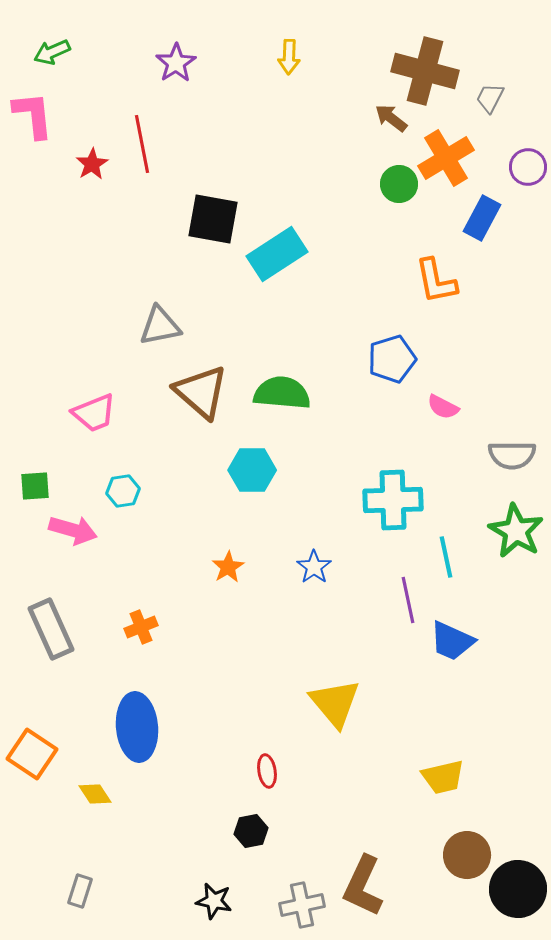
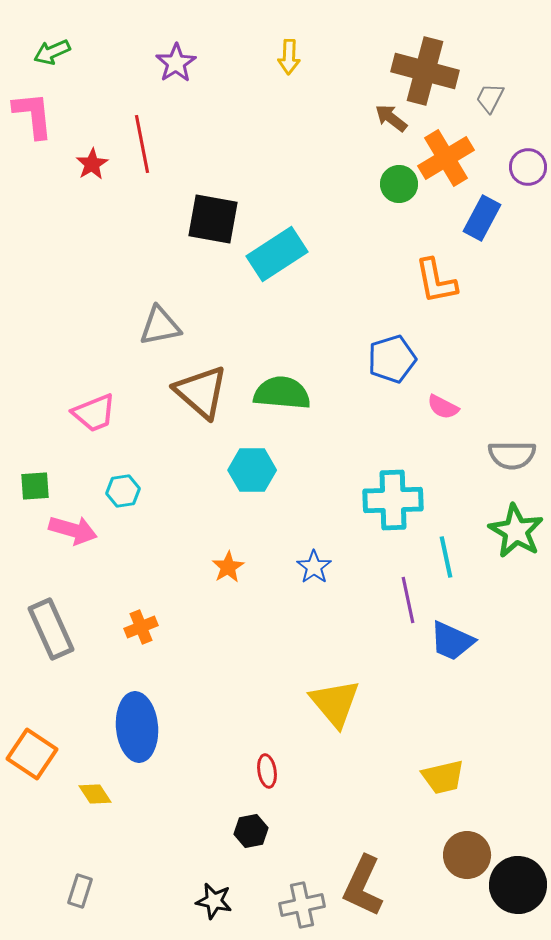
black circle at (518, 889): moved 4 px up
